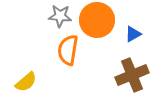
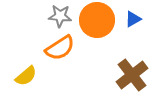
blue triangle: moved 15 px up
orange semicircle: moved 8 px left, 2 px up; rotated 132 degrees counterclockwise
brown cross: rotated 16 degrees counterclockwise
yellow semicircle: moved 6 px up
